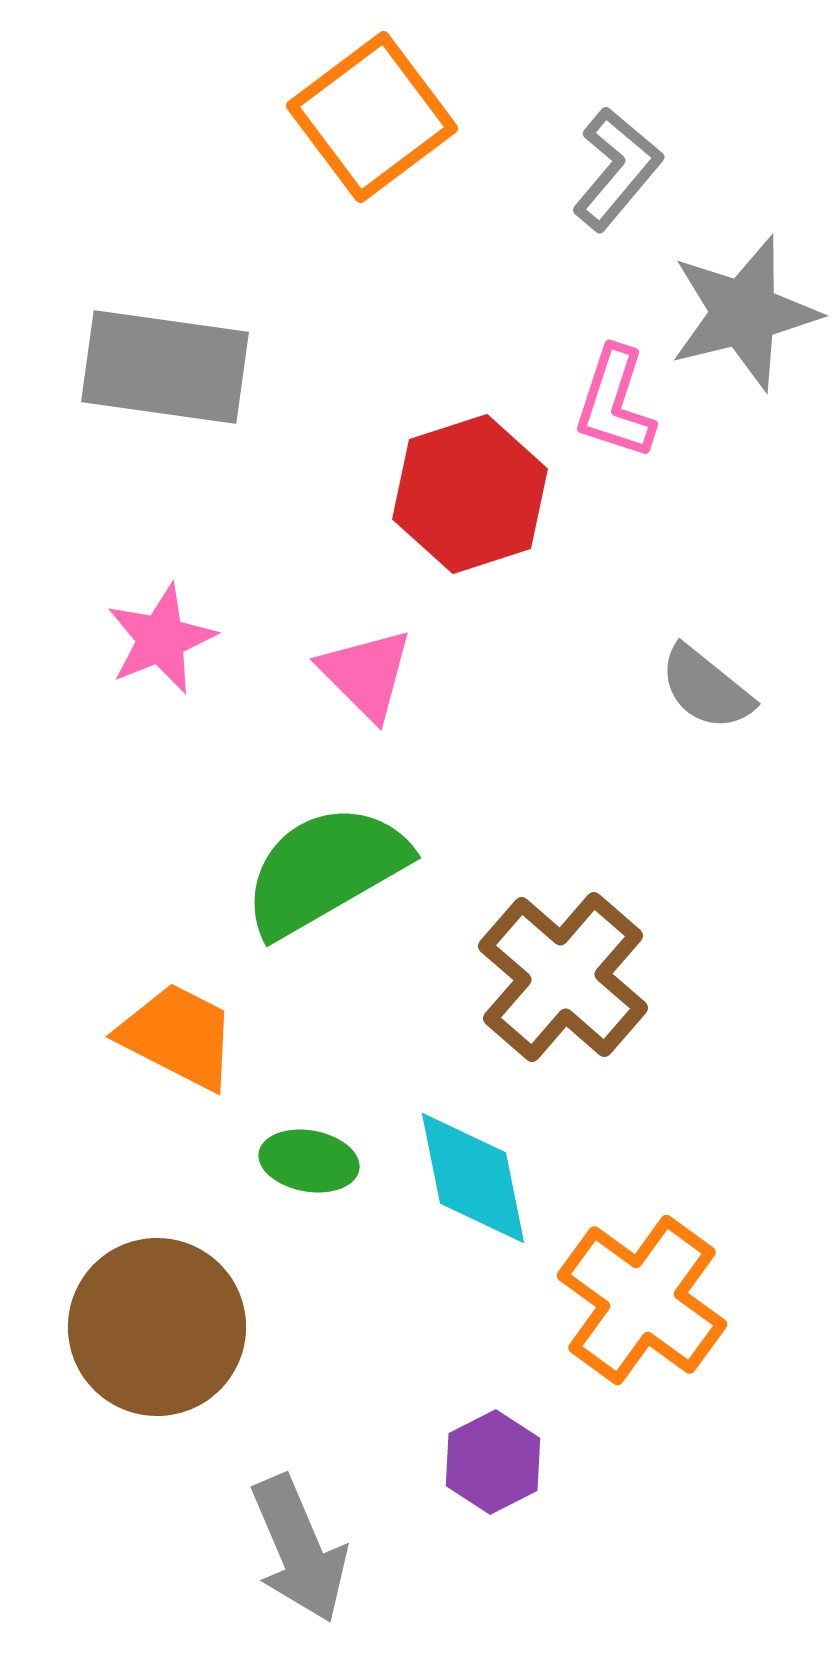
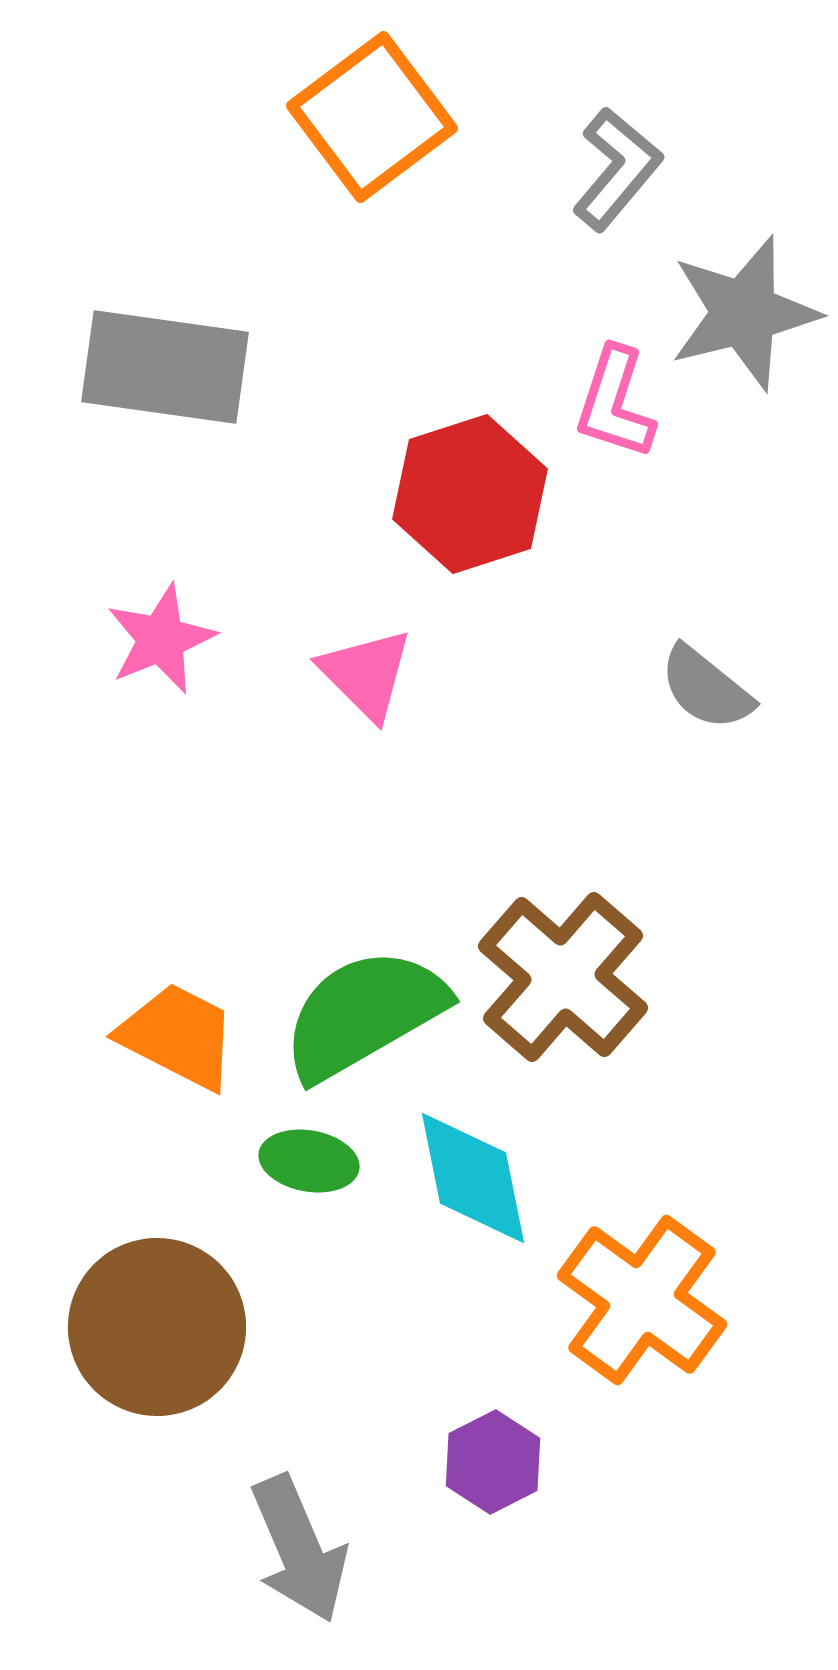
green semicircle: moved 39 px right, 144 px down
